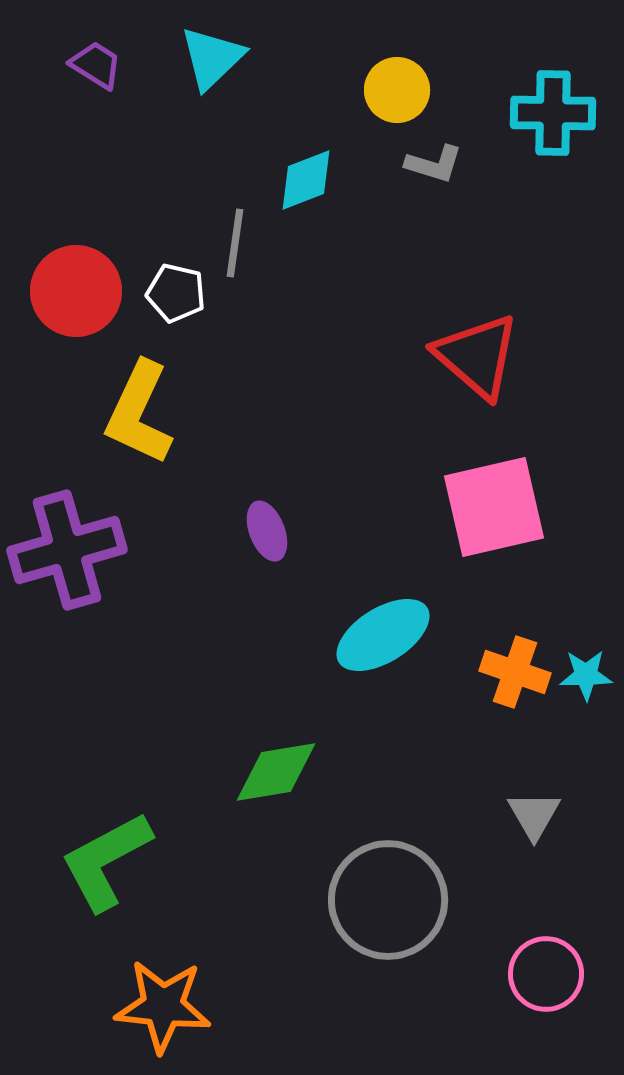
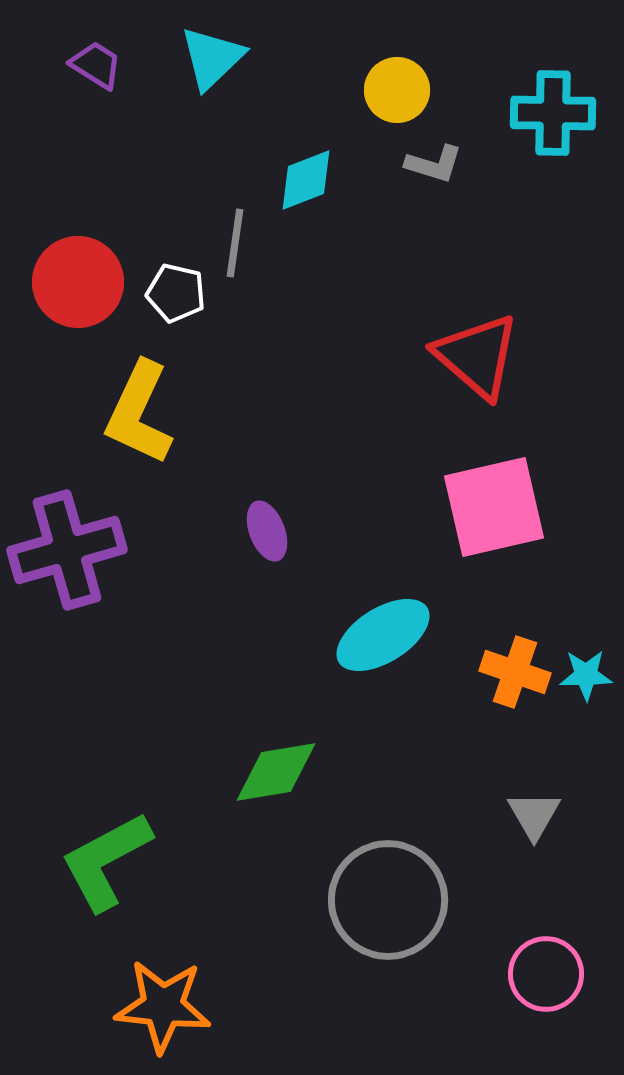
red circle: moved 2 px right, 9 px up
